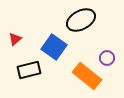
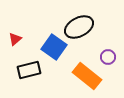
black ellipse: moved 2 px left, 7 px down
purple circle: moved 1 px right, 1 px up
